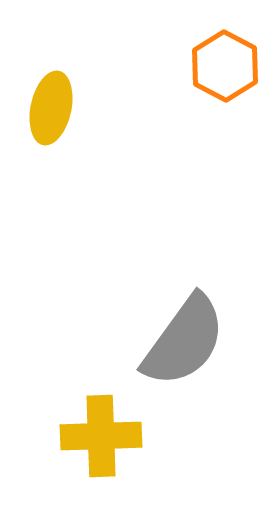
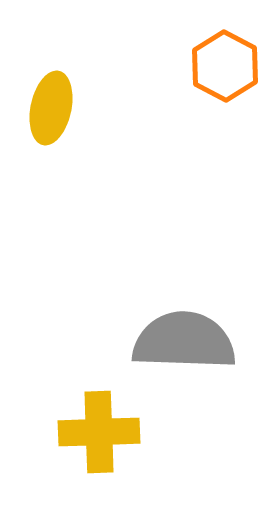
gray semicircle: rotated 124 degrees counterclockwise
yellow cross: moved 2 px left, 4 px up
